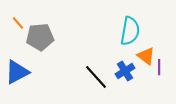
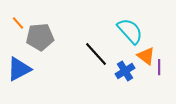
cyan semicircle: rotated 52 degrees counterclockwise
blue triangle: moved 2 px right, 3 px up
black line: moved 23 px up
